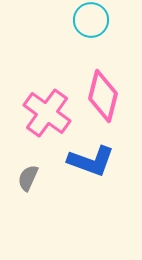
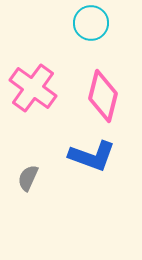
cyan circle: moved 3 px down
pink cross: moved 14 px left, 25 px up
blue L-shape: moved 1 px right, 5 px up
